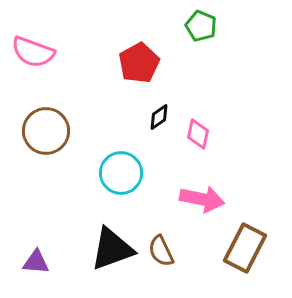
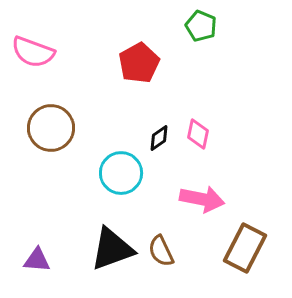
black diamond: moved 21 px down
brown circle: moved 5 px right, 3 px up
purple triangle: moved 1 px right, 2 px up
